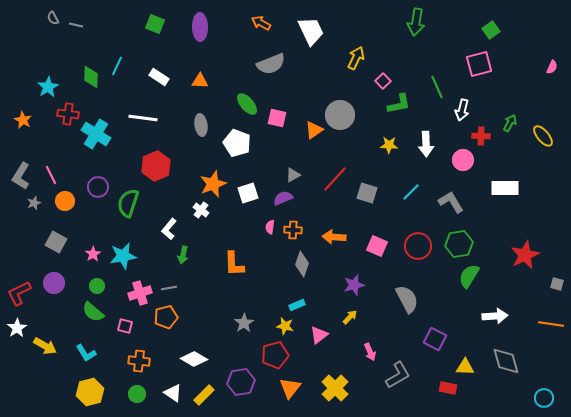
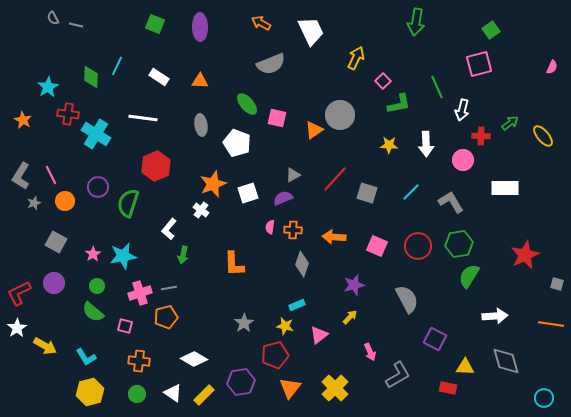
green arrow at (510, 123): rotated 24 degrees clockwise
cyan L-shape at (86, 353): moved 4 px down
